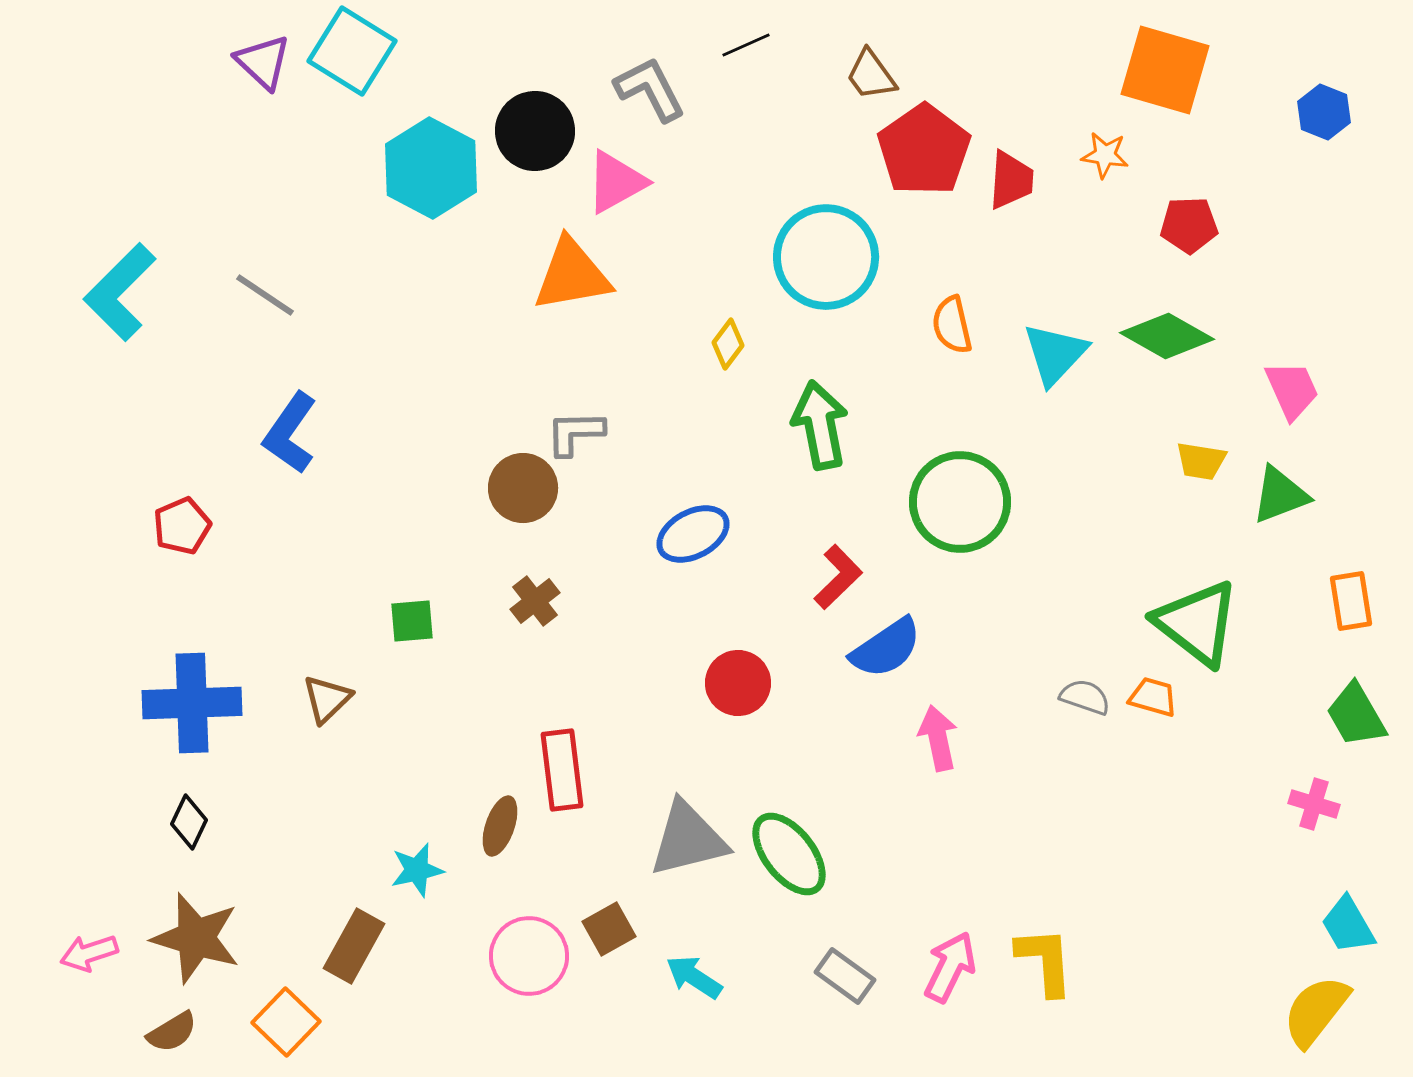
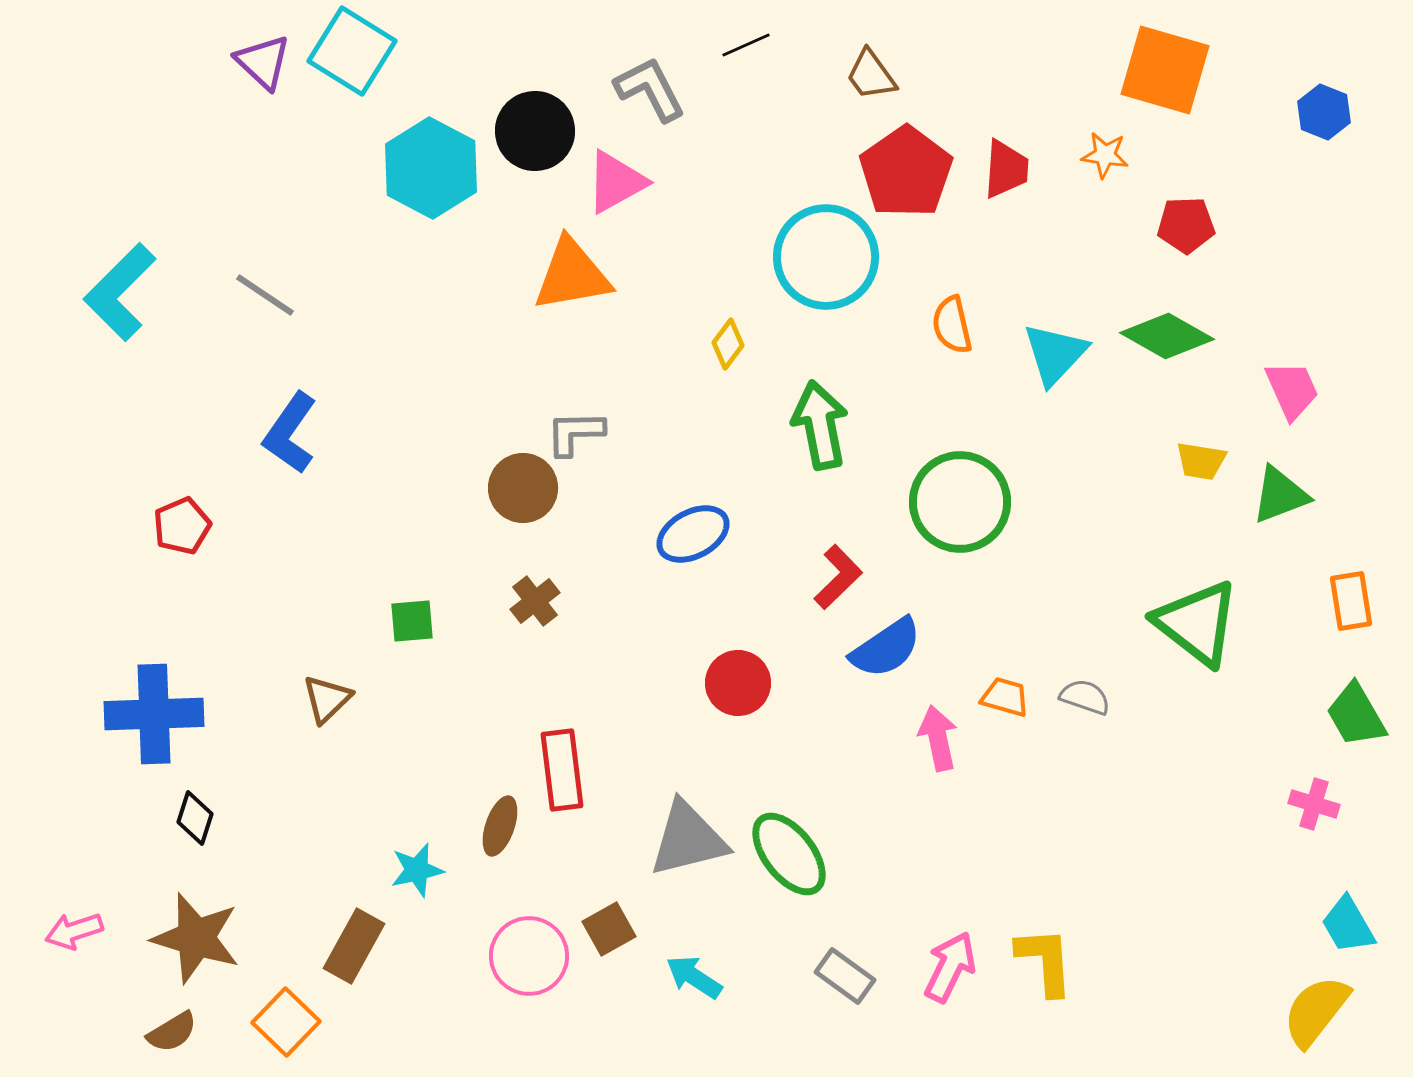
red pentagon at (924, 150): moved 18 px left, 22 px down
red trapezoid at (1011, 180): moved 5 px left, 11 px up
red pentagon at (1189, 225): moved 3 px left
orange trapezoid at (1153, 697): moved 148 px left
blue cross at (192, 703): moved 38 px left, 11 px down
black diamond at (189, 822): moved 6 px right, 4 px up; rotated 8 degrees counterclockwise
pink arrow at (89, 953): moved 15 px left, 22 px up
